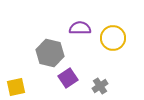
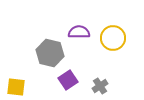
purple semicircle: moved 1 px left, 4 px down
purple square: moved 2 px down
yellow square: rotated 18 degrees clockwise
